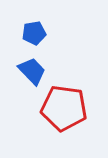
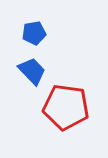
red pentagon: moved 2 px right, 1 px up
